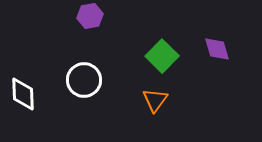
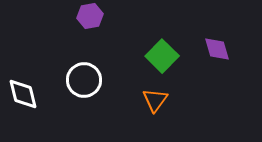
white diamond: rotated 12 degrees counterclockwise
